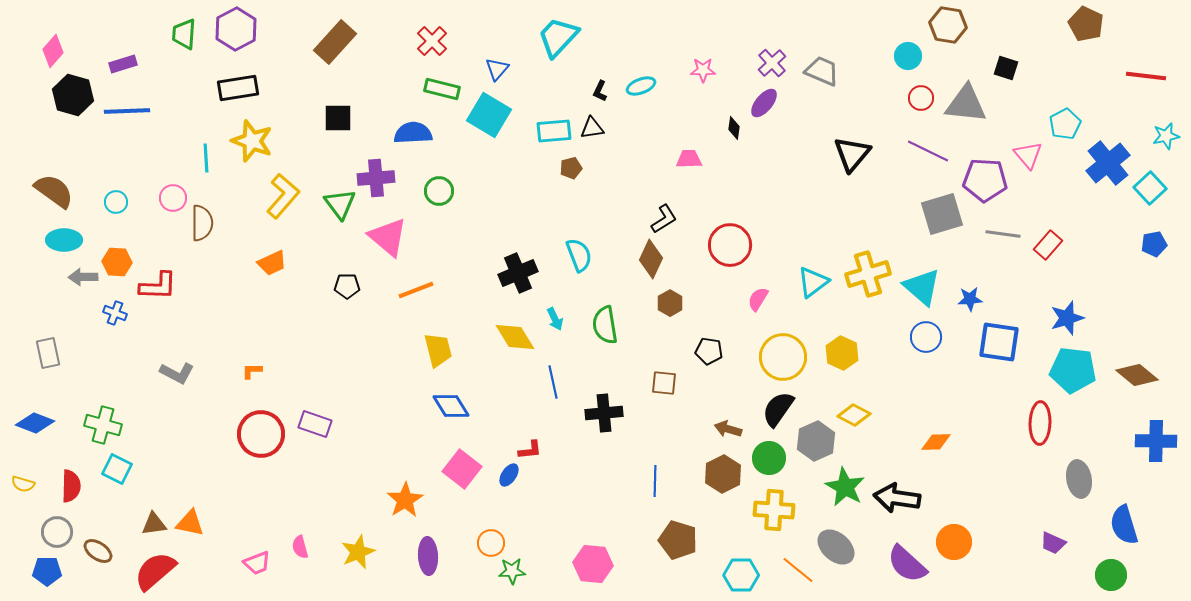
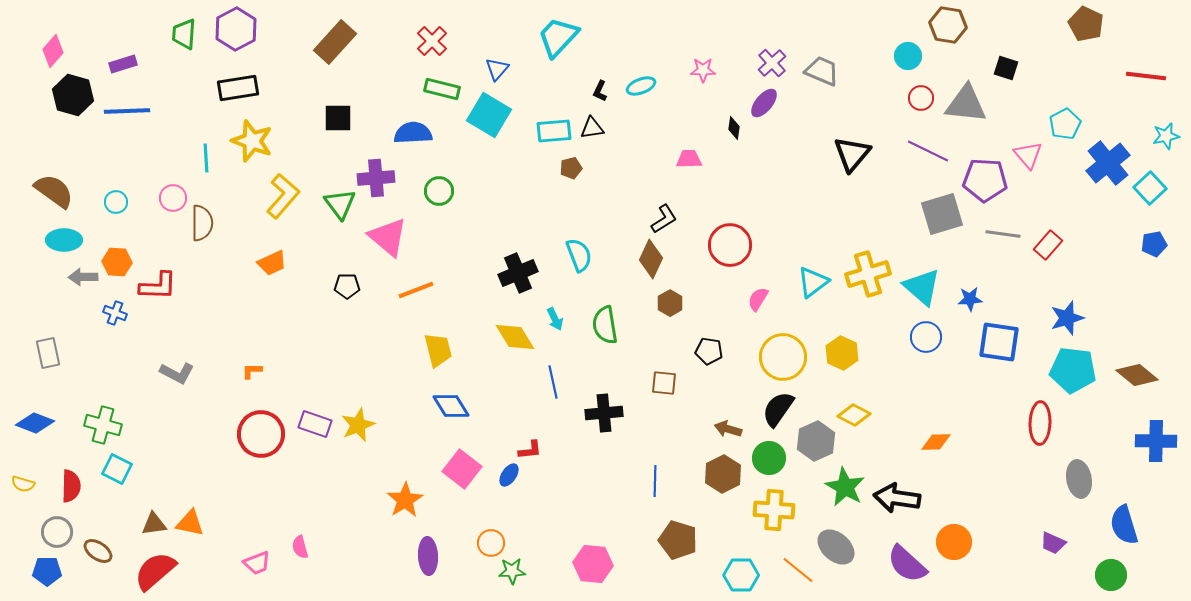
yellow star at (358, 552): moved 127 px up
